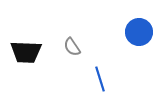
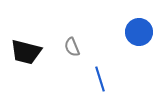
gray semicircle: rotated 12 degrees clockwise
black trapezoid: rotated 12 degrees clockwise
